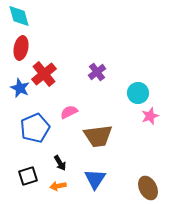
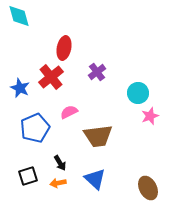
red ellipse: moved 43 px right
red cross: moved 7 px right, 3 px down
blue triangle: rotated 20 degrees counterclockwise
orange arrow: moved 3 px up
